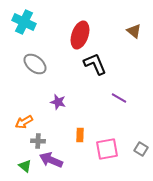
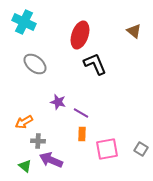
purple line: moved 38 px left, 15 px down
orange rectangle: moved 2 px right, 1 px up
